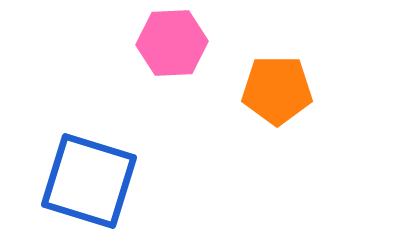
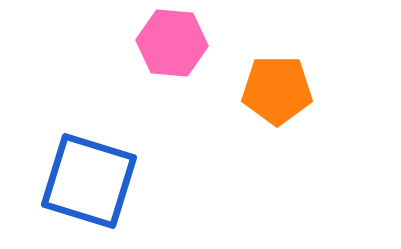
pink hexagon: rotated 8 degrees clockwise
